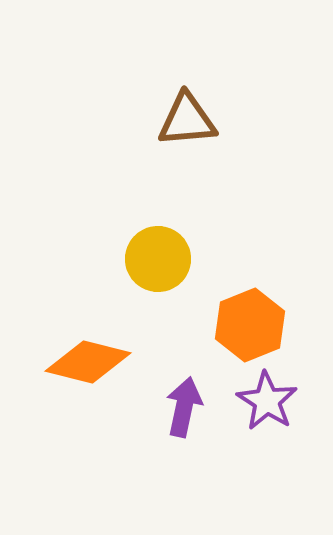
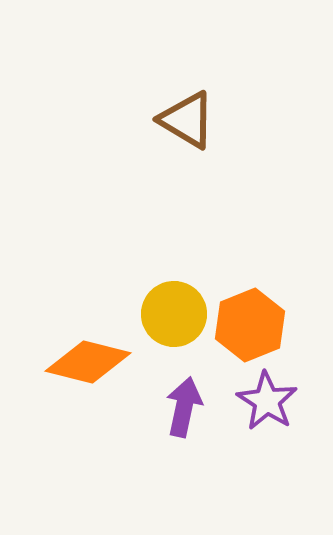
brown triangle: rotated 36 degrees clockwise
yellow circle: moved 16 px right, 55 px down
